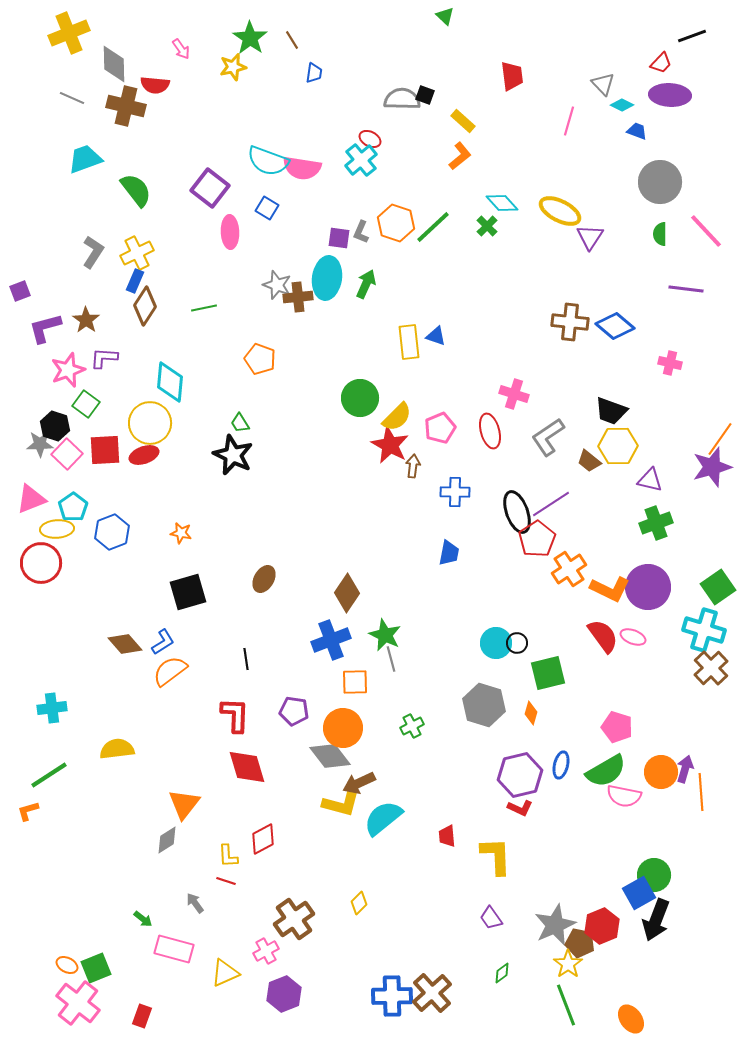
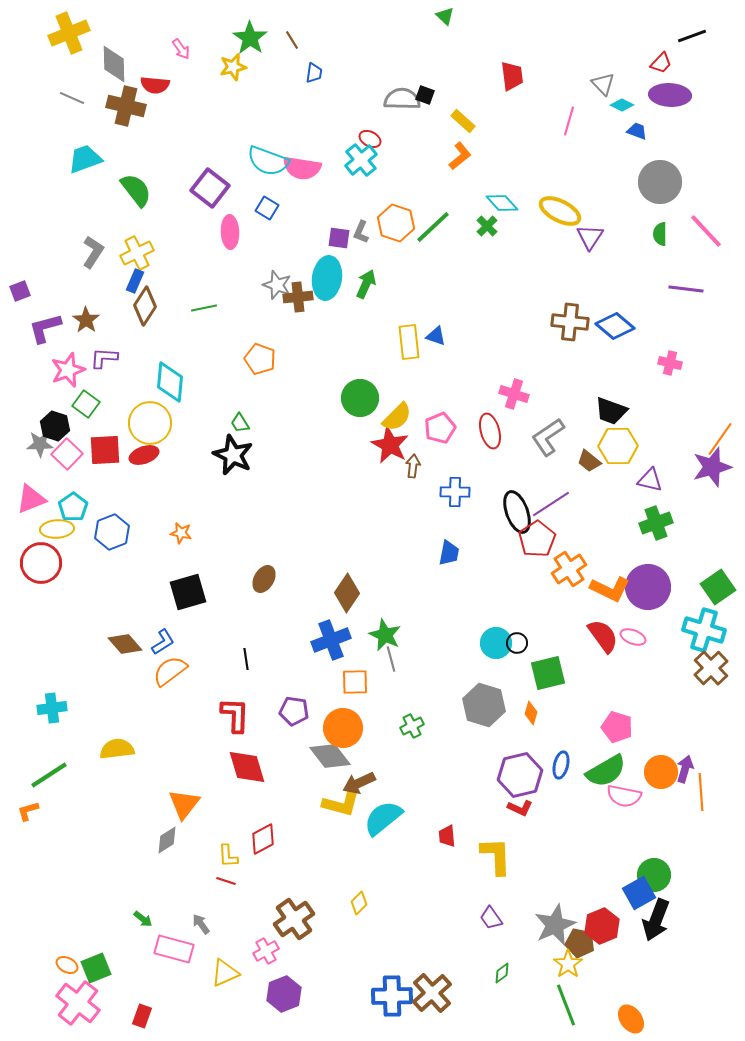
gray arrow at (195, 903): moved 6 px right, 21 px down
